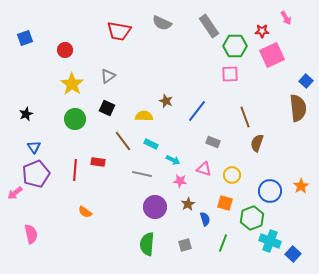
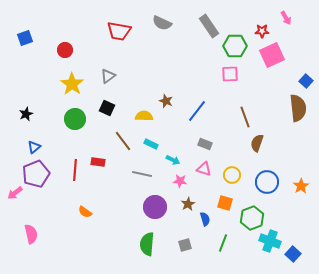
gray rectangle at (213, 142): moved 8 px left, 2 px down
blue triangle at (34, 147): rotated 24 degrees clockwise
blue circle at (270, 191): moved 3 px left, 9 px up
